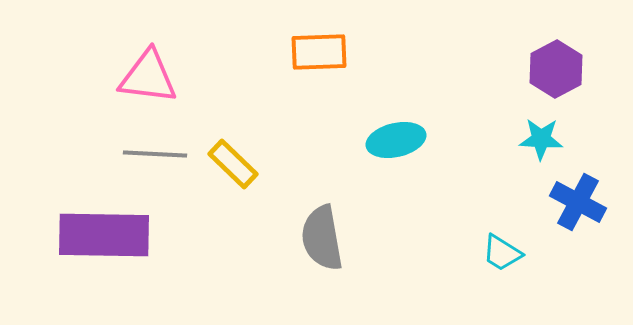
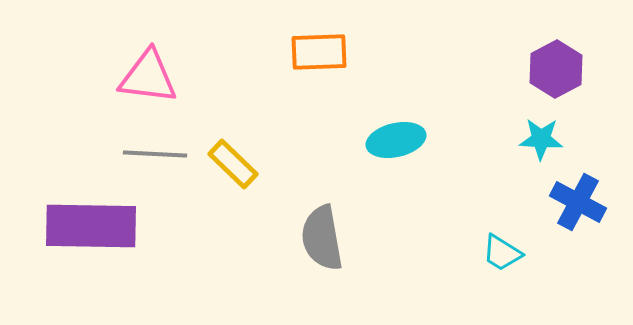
purple rectangle: moved 13 px left, 9 px up
